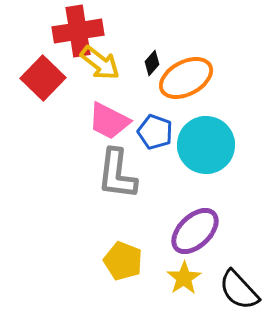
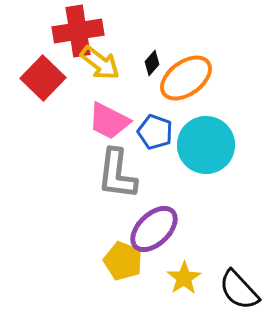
orange ellipse: rotated 8 degrees counterclockwise
purple ellipse: moved 41 px left, 2 px up
